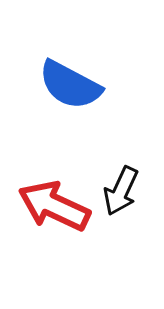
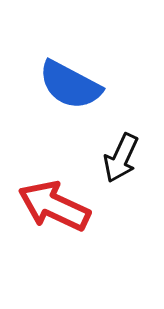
black arrow: moved 33 px up
